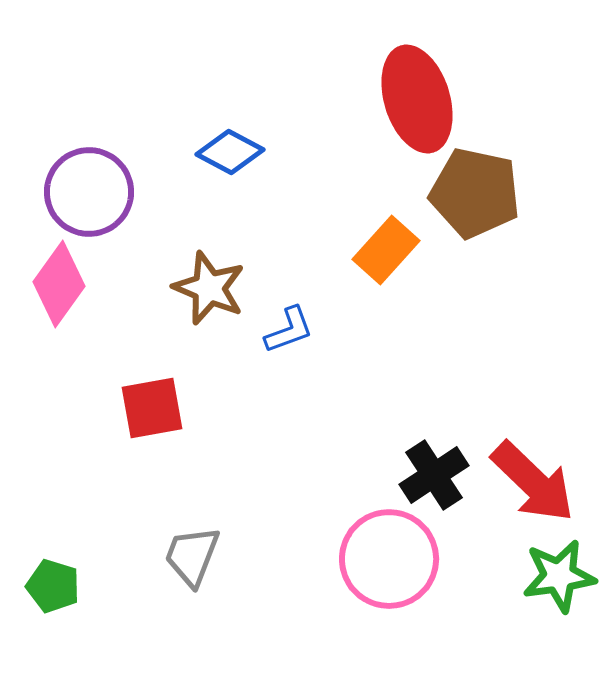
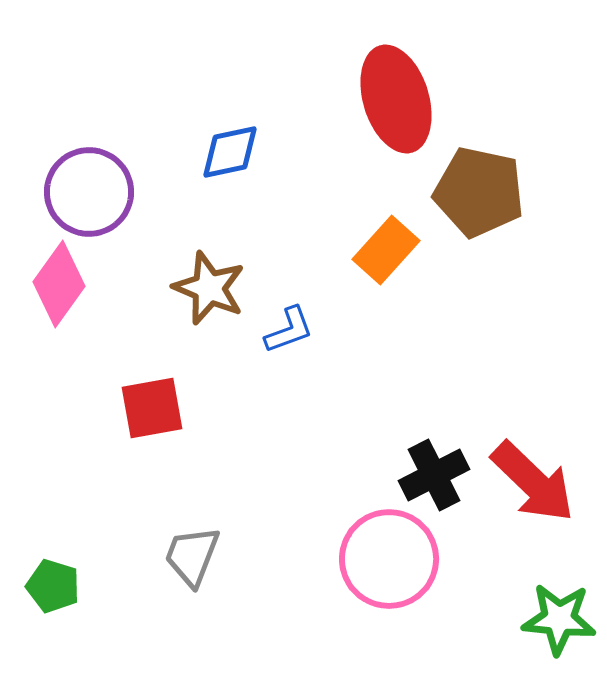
red ellipse: moved 21 px left
blue diamond: rotated 40 degrees counterclockwise
brown pentagon: moved 4 px right, 1 px up
black cross: rotated 6 degrees clockwise
green star: moved 43 px down; rotated 14 degrees clockwise
